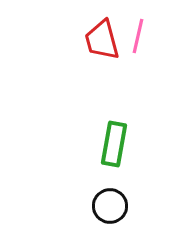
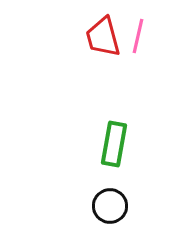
red trapezoid: moved 1 px right, 3 px up
